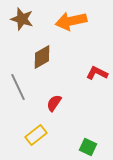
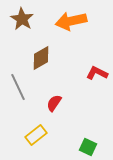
brown star: rotated 15 degrees clockwise
brown diamond: moved 1 px left, 1 px down
